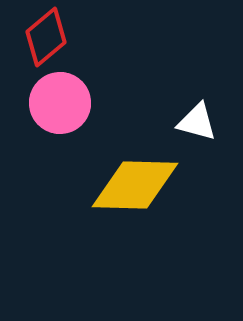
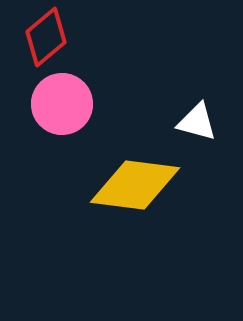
pink circle: moved 2 px right, 1 px down
yellow diamond: rotated 6 degrees clockwise
